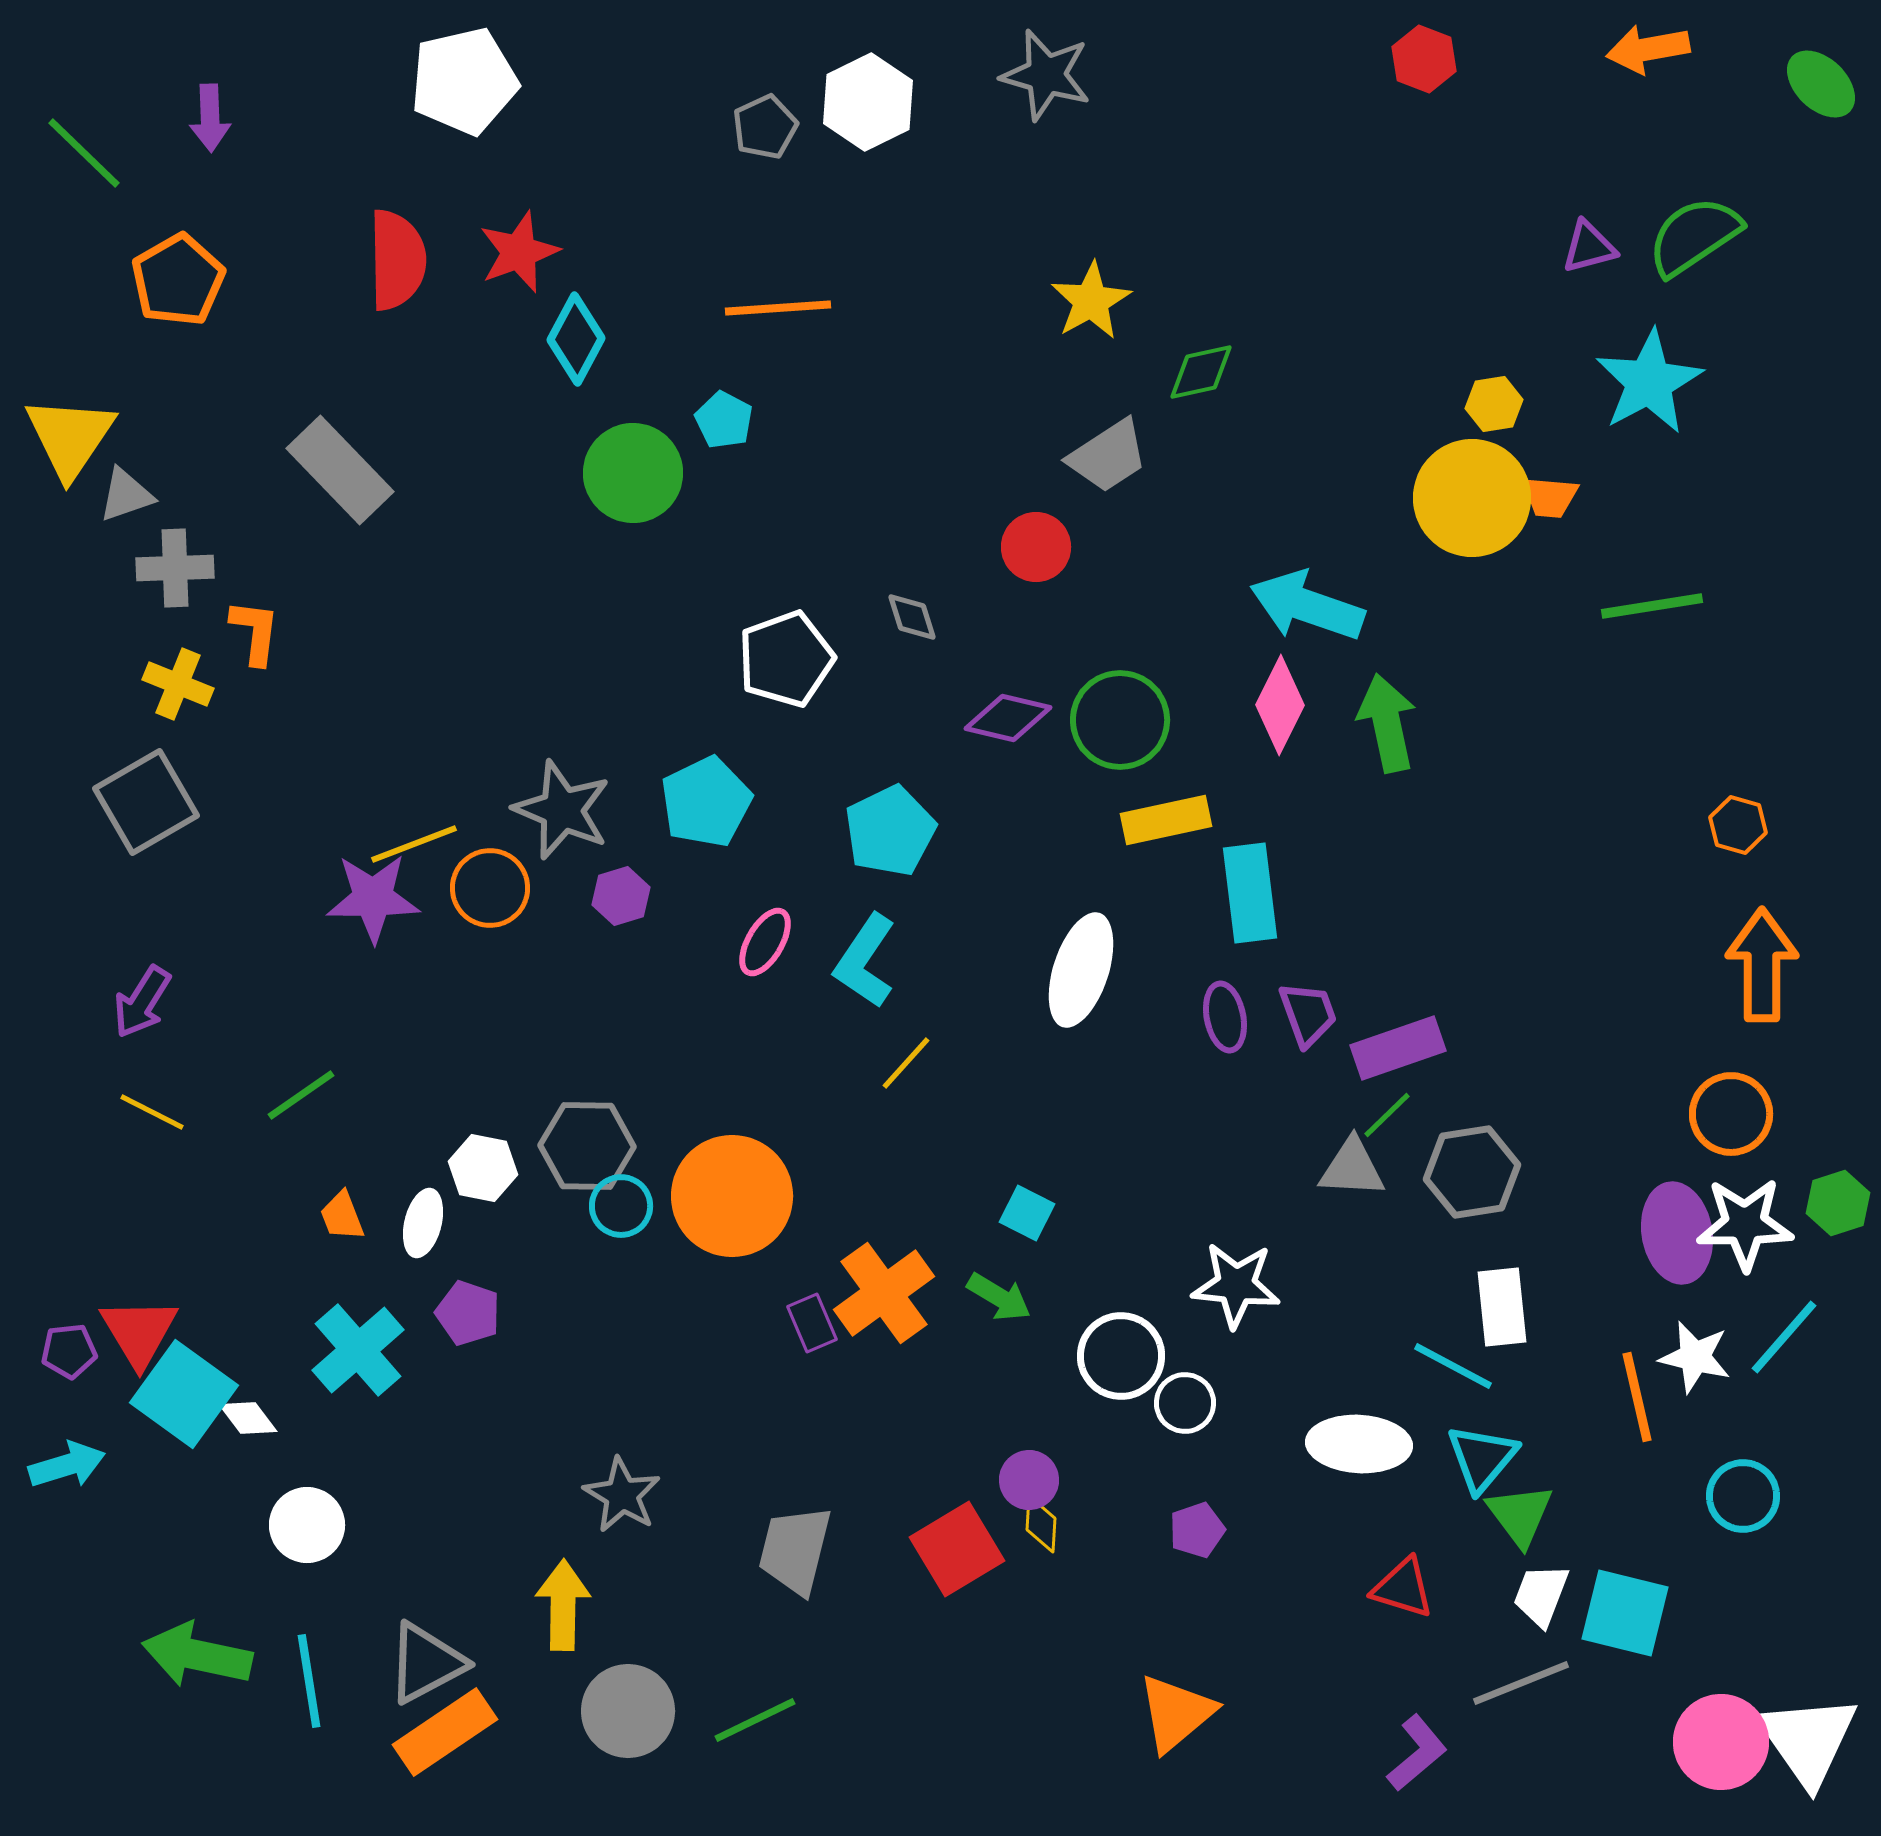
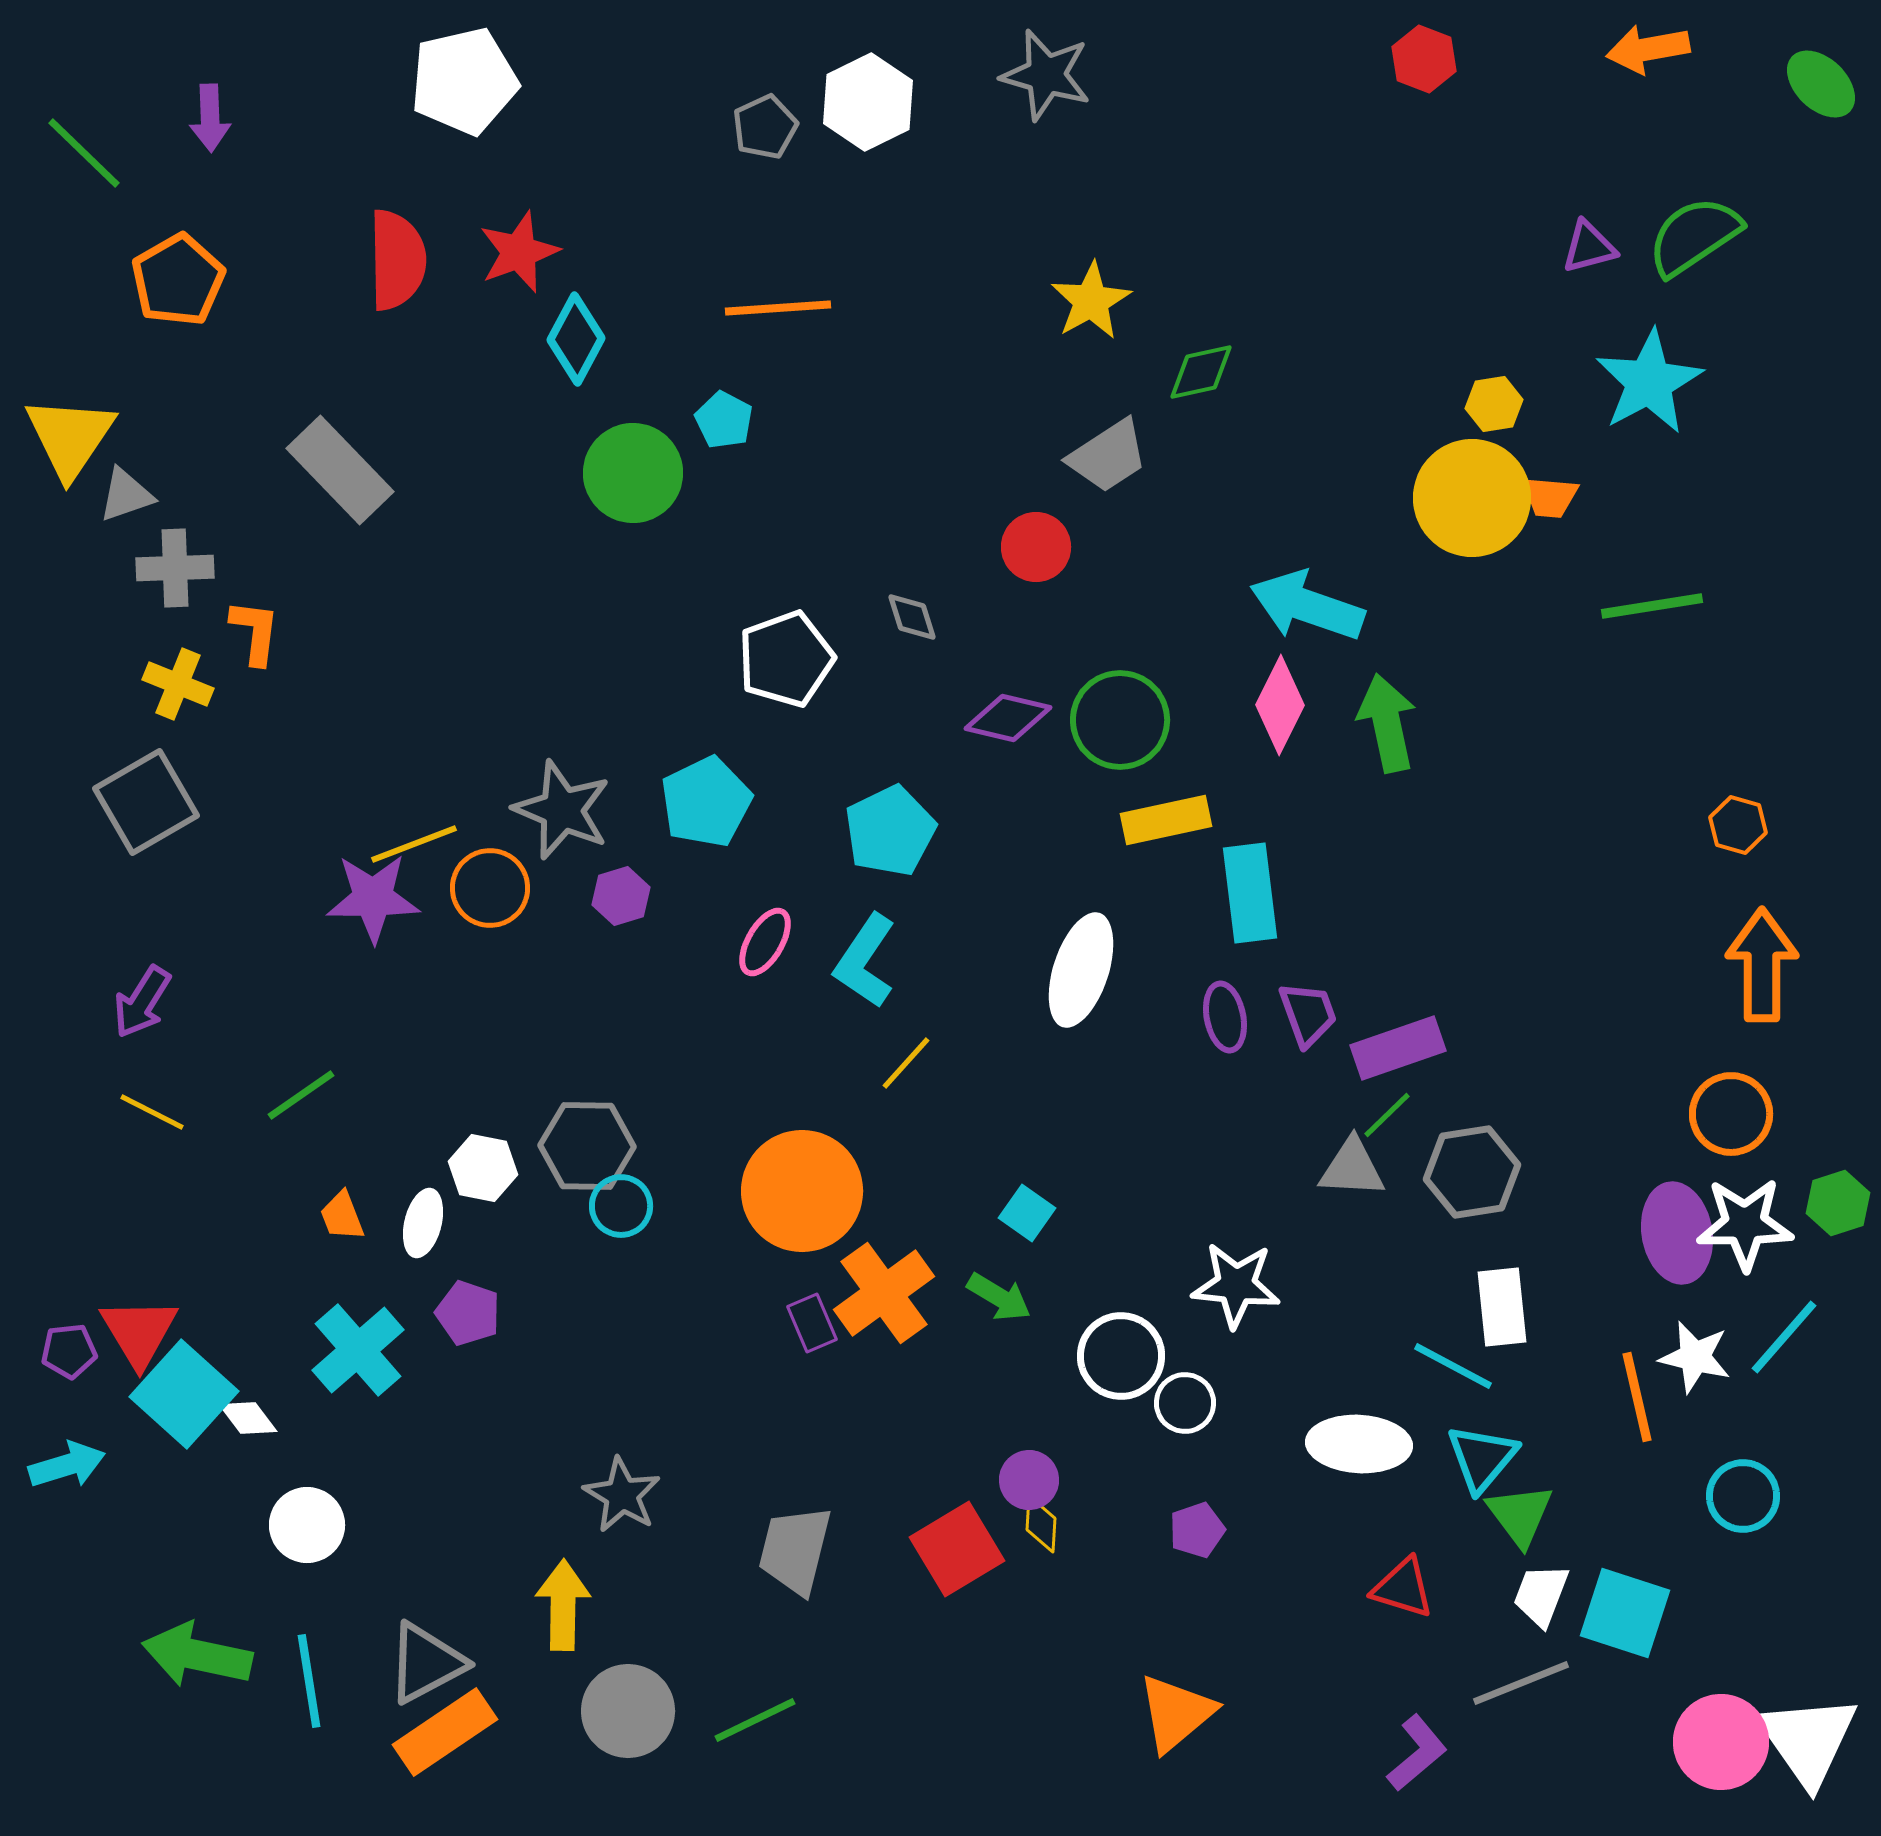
orange circle at (732, 1196): moved 70 px right, 5 px up
cyan square at (1027, 1213): rotated 8 degrees clockwise
cyan square at (184, 1394): rotated 6 degrees clockwise
cyan square at (1625, 1613): rotated 4 degrees clockwise
